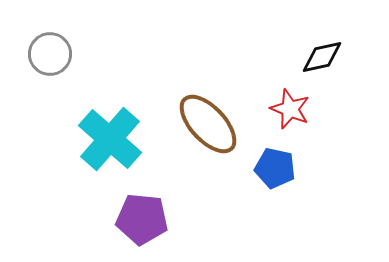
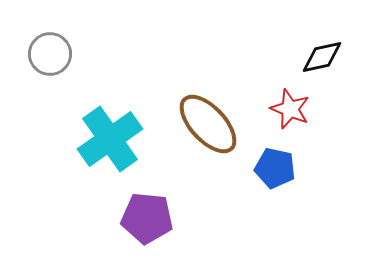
cyan cross: rotated 14 degrees clockwise
purple pentagon: moved 5 px right, 1 px up
